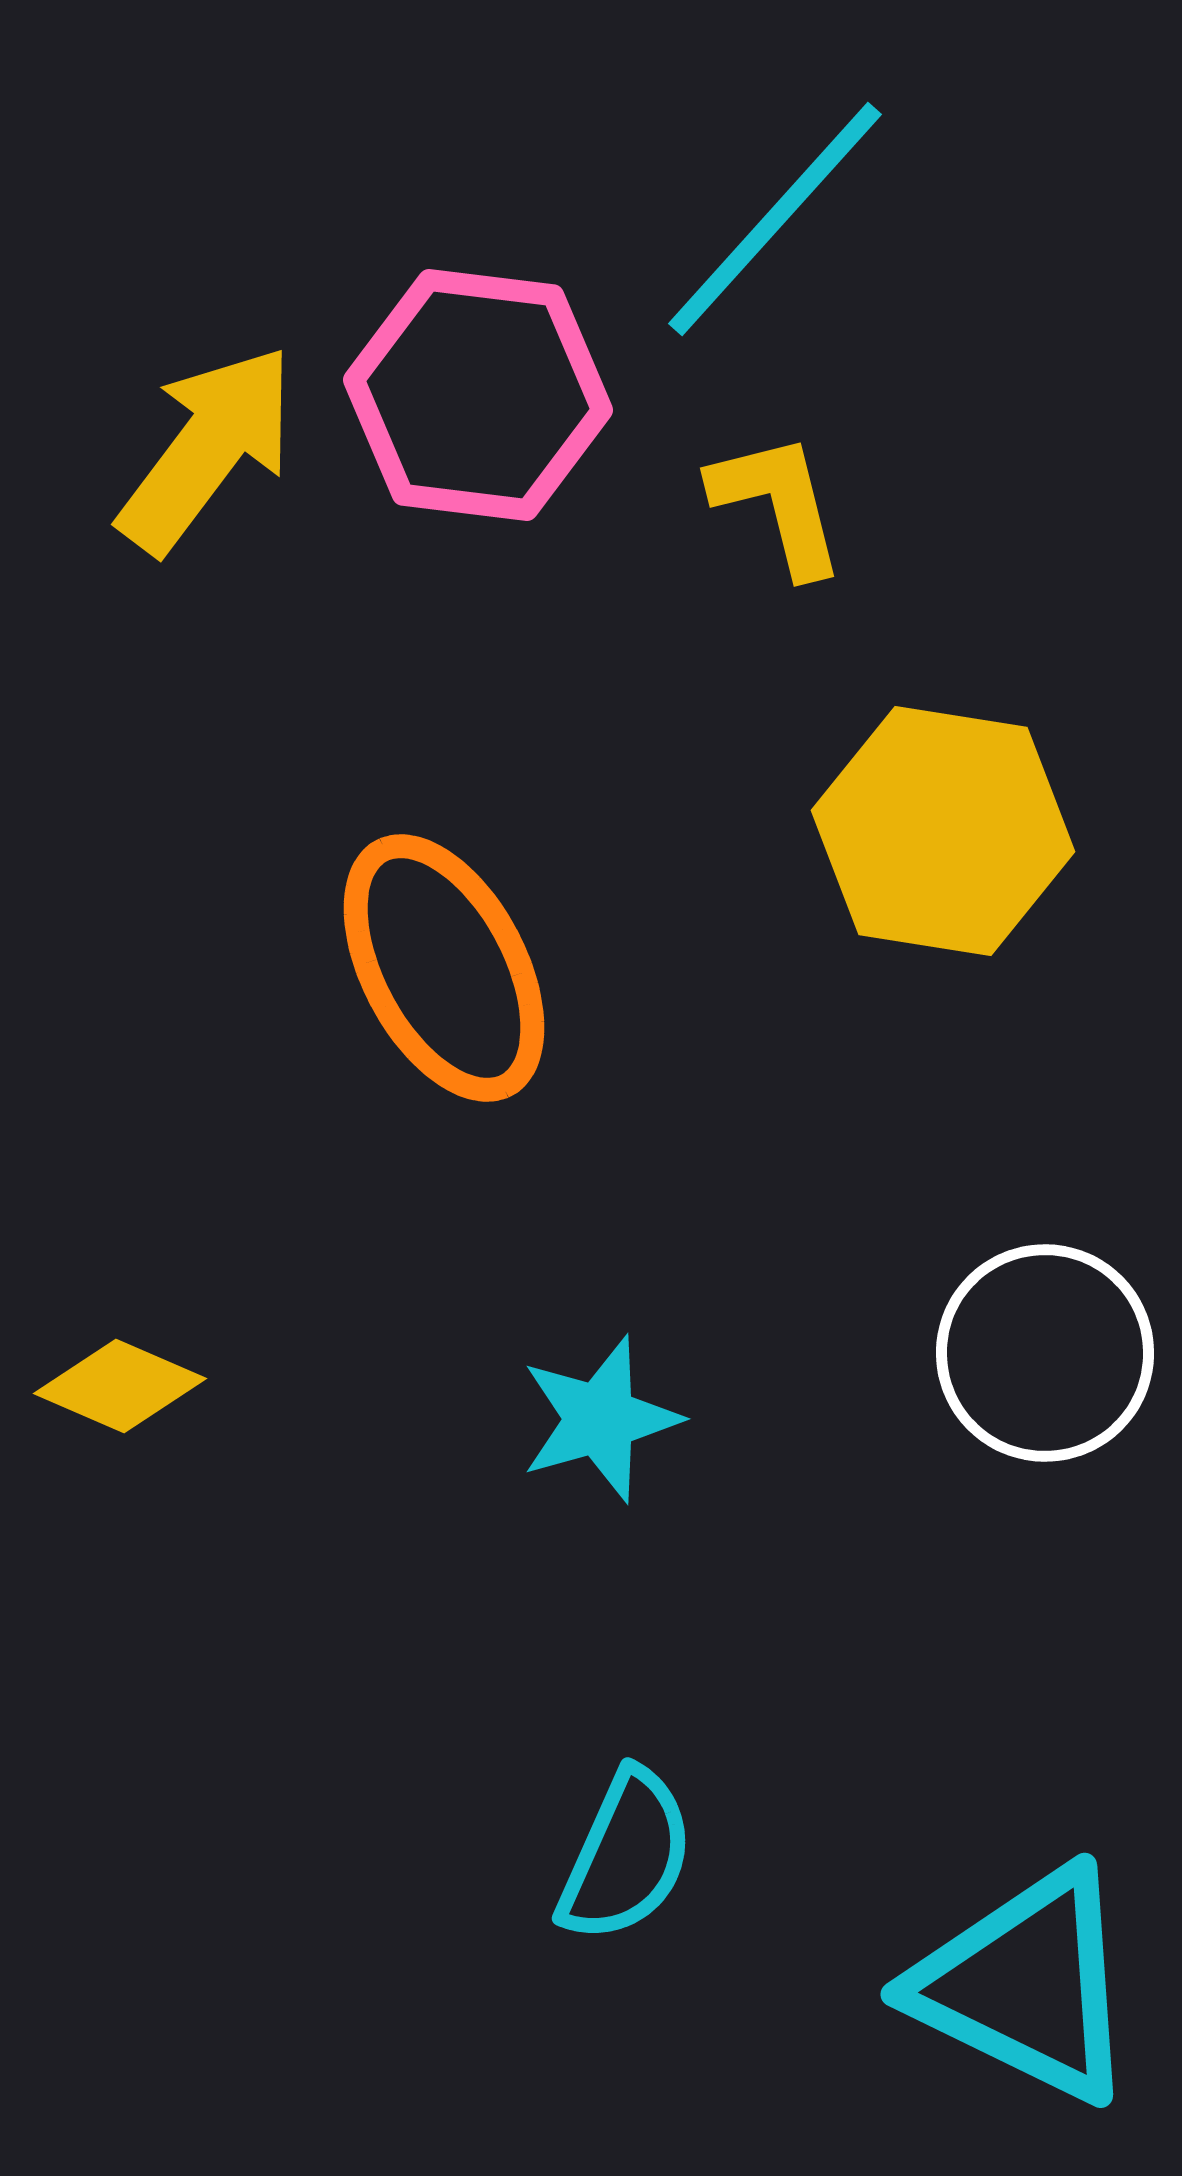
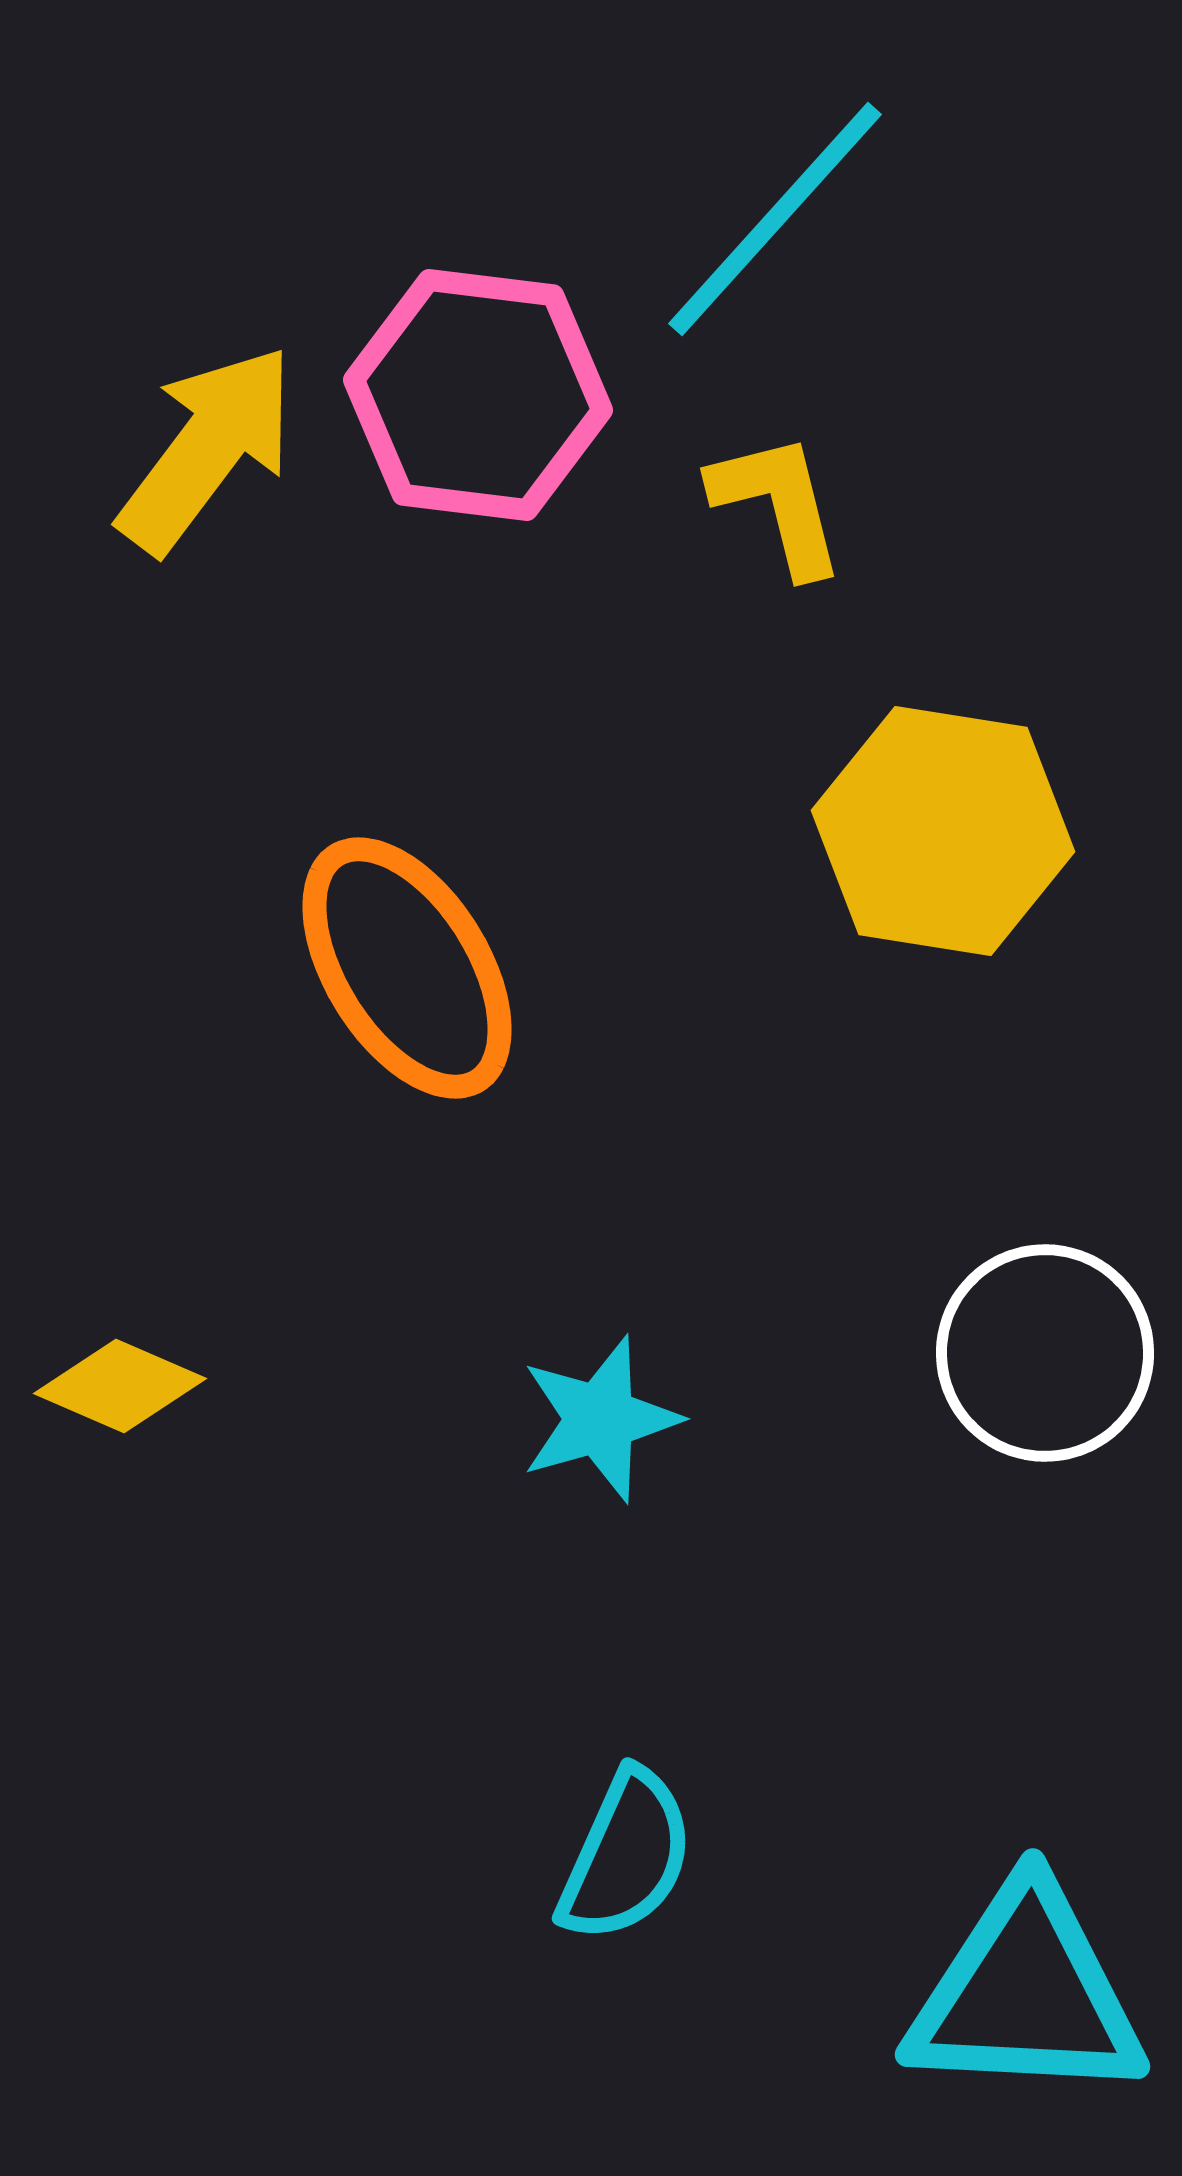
orange ellipse: moved 37 px left; rotated 4 degrees counterclockwise
cyan triangle: moved 9 px down; rotated 23 degrees counterclockwise
